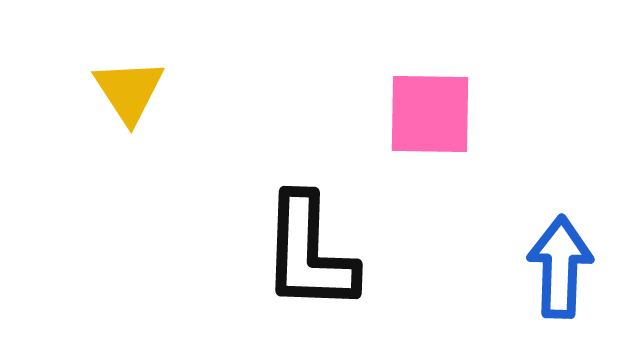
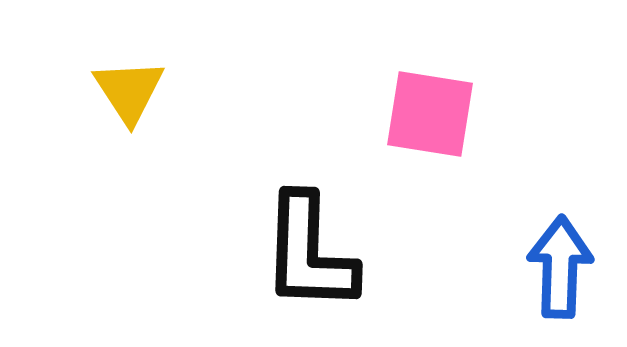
pink square: rotated 8 degrees clockwise
